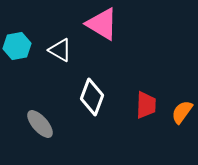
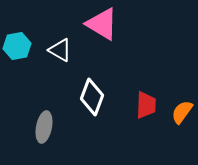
gray ellipse: moved 4 px right, 3 px down; rotated 52 degrees clockwise
